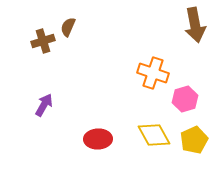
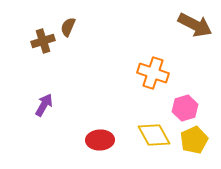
brown arrow: rotated 52 degrees counterclockwise
pink hexagon: moved 9 px down
red ellipse: moved 2 px right, 1 px down
